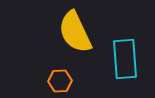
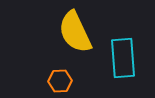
cyan rectangle: moved 2 px left, 1 px up
